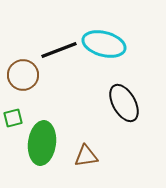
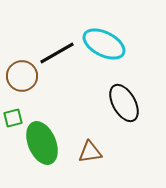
cyan ellipse: rotated 12 degrees clockwise
black line: moved 2 px left, 3 px down; rotated 9 degrees counterclockwise
brown circle: moved 1 px left, 1 px down
green ellipse: rotated 30 degrees counterclockwise
brown triangle: moved 4 px right, 4 px up
